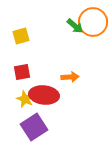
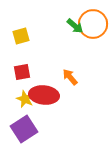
orange circle: moved 2 px down
orange arrow: rotated 126 degrees counterclockwise
purple square: moved 10 px left, 2 px down
